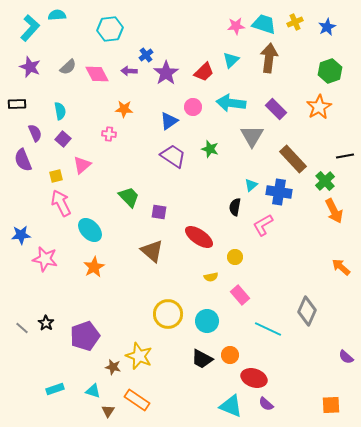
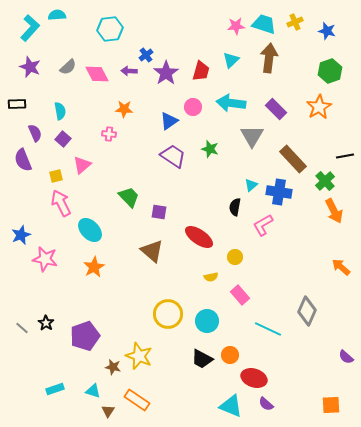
blue star at (327, 27): moved 4 px down; rotated 30 degrees counterclockwise
red trapezoid at (204, 72): moved 3 px left, 1 px up; rotated 30 degrees counterclockwise
blue star at (21, 235): rotated 18 degrees counterclockwise
